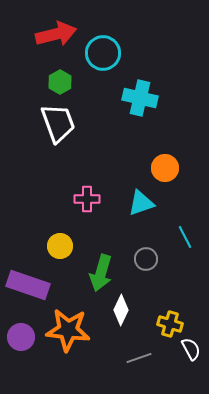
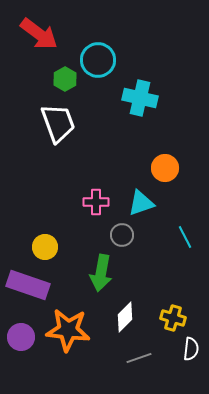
red arrow: moved 17 px left; rotated 51 degrees clockwise
cyan circle: moved 5 px left, 7 px down
green hexagon: moved 5 px right, 3 px up
pink cross: moved 9 px right, 3 px down
yellow circle: moved 15 px left, 1 px down
gray circle: moved 24 px left, 24 px up
green arrow: rotated 6 degrees counterclockwise
white diamond: moved 4 px right, 7 px down; rotated 20 degrees clockwise
yellow cross: moved 3 px right, 6 px up
white semicircle: rotated 35 degrees clockwise
